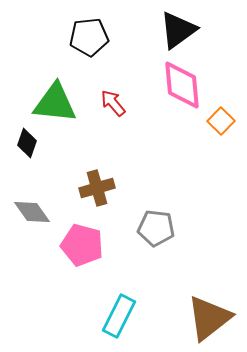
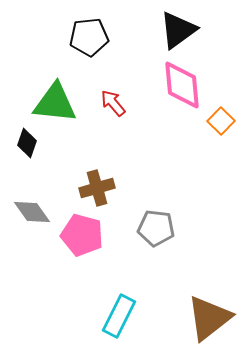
pink pentagon: moved 10 px up
